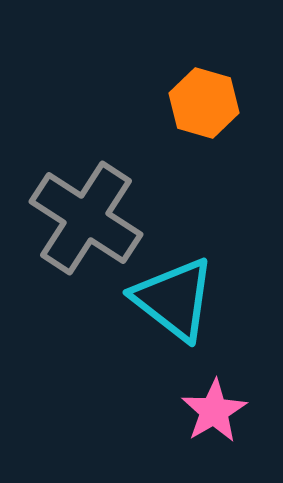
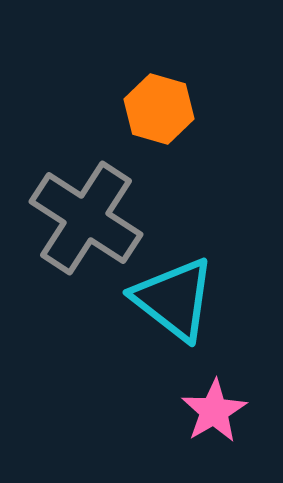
orange hexagon: moved 45 px left, 6 px down
